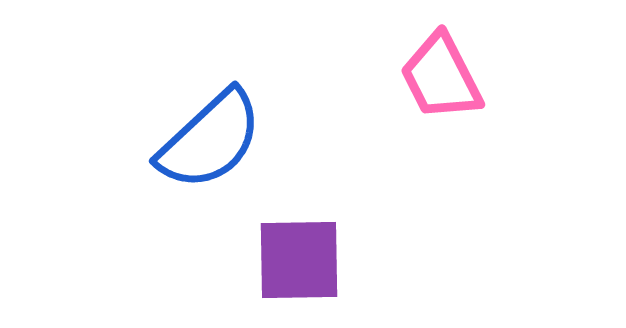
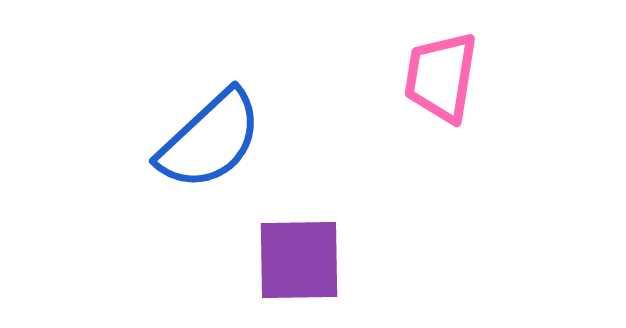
pink trapezoid: rotated 36 degrees clockwise
